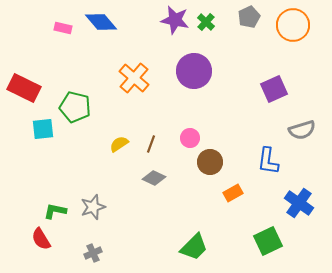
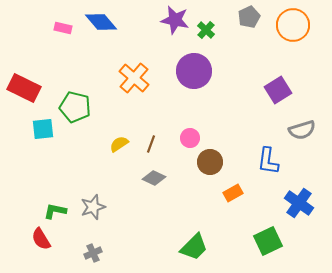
green cross: moved 8 px down
purple square: moved 4 px right, 1 px down; rotated 8 degrees counterclockwise
